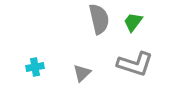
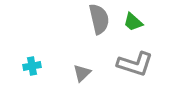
green trapezoid: rotated 85 degrees counterclockwise
cyan cross: moved 3 px left, 1 px up
